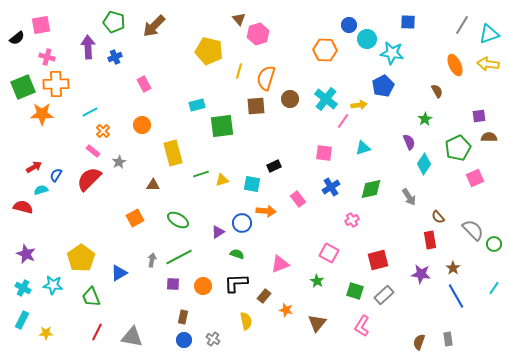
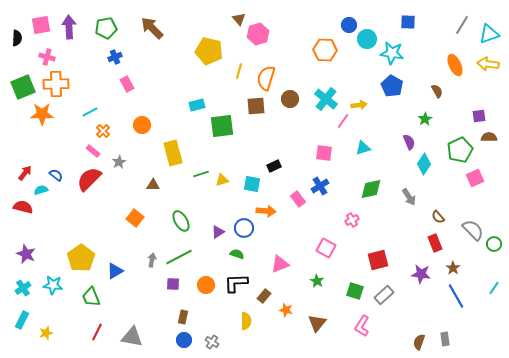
green pentagon at (114, 22): moved 8 px left, 6 px down; rotated 25 degrees counterclockwise
brown arrow at (154, 26): moved 2 px left, 2 px down; rotated 90 degrees clockwise
black semicircle at (17, 38): rotated 49 degrees counterclockwise
purple arrow at (88, 47): moved 19 px left, 20 px up
pink rectangle at (144, 84): moved 17 px left
blue pentagon at (383, 86): moved 9 px right; rotated 15 degrees counterclockwise
green pentagon at (458, 148): moved 2 px right, 2 px down
red arrow at (34, 167): moved 9 px left, 6 px down; rotated 21 degrees counterclockwise
blue semicircle at (56, 175): rotated 96 degrees clockwise
blue cross at (331, 187): moved 11 px left, 1 px up
orange square at (135, 218): rotated 24 degrees counterclockwise
green ellipse at (178, 220): moved 3 px right, 1 px down; rotated 30 degrees clockwise
blue circle at (242, 223): moved 2 px right, 5 px down
red rectangle at (430, 240): moved 5 px right, 3 px down; rotated 12 degrees counterclockwise
pink square at (329, 253): moved 3 px left, 5 px up
blue triangle at (119, 273): moved 4 px left, 2 px up
orange circle at (203, 286): moved 3 px right, 1 px up
cyan cross at (23, 288): rotated 28 degrees clockwise
yellow semicircle at (246, 321): rotated 12 degrees clockwise
yellow star at (46, 333): rotated 16 degrees counterclockwise
gray cross at (213, 339): moved 1 px left, 3 px down
gray rectangle at (448, 339): moved 3 px left
